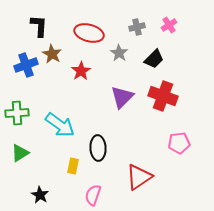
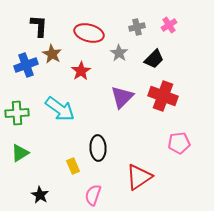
cyan arrow: moved 16 px up
yellow rectangle: rotated 35 degrees counterclockwise
